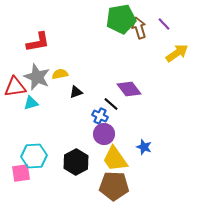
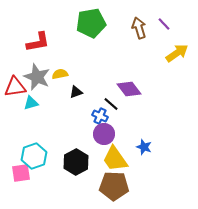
green pentagon: moved 30 px left, 4 px down
cyan hexagon: rotated 15 degrees counterclockwise
